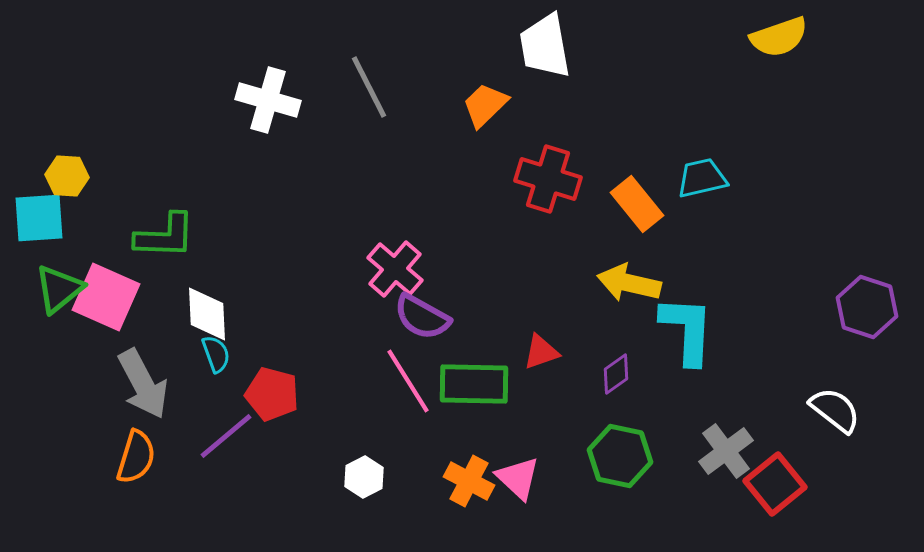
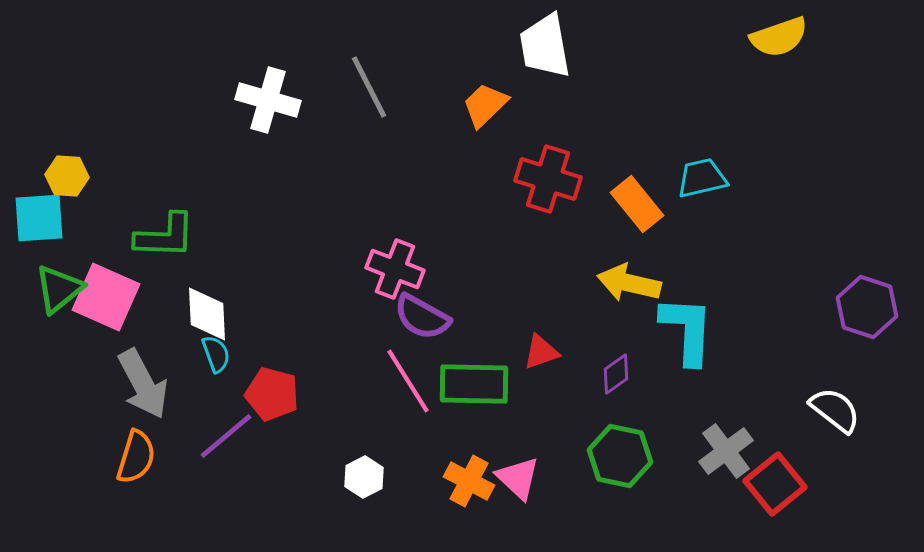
pink cross: rotated 20 degrees counterclockwise
